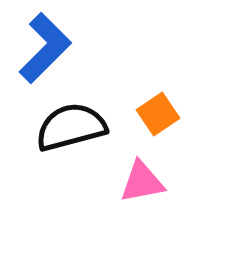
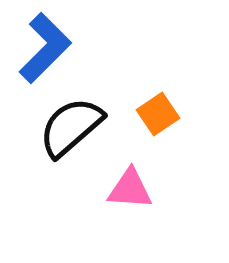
black semicircle: rotated 26 degrees counterclockwise
pink triangle: moved 12 px left, 7 px down; rotated 15 degrees clockwise
